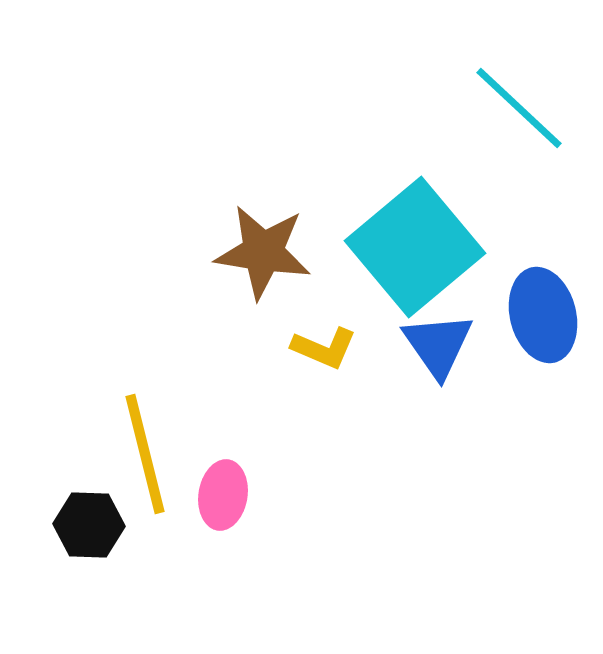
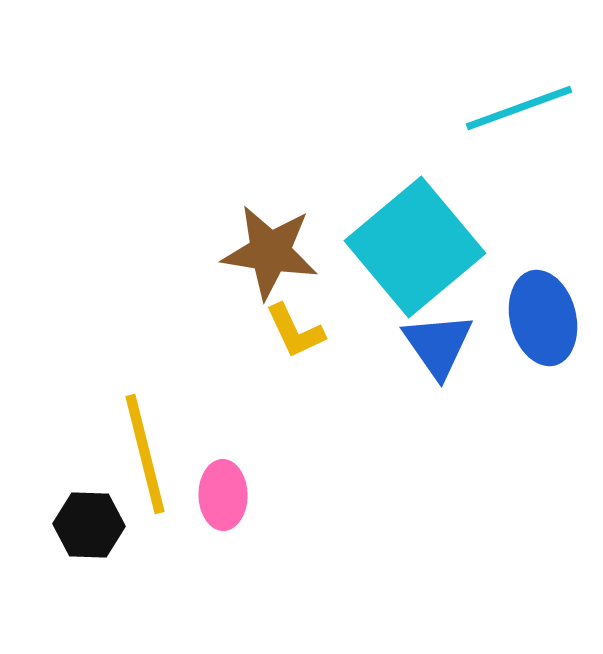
cyan line: rotated 63 degrees counterclockwise
brown star: moved 7 px right
blue ellipse: moved 3 px down
yellow L-shape: moved 29 px left, 17 px up; rotated 42 degrees clockwise
pink ellipse: rotated 10 degrees counterclockwise
